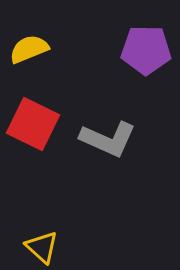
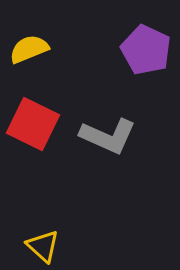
purple pentagon: rotated 24 degrees clockwise
gray L-shape: moved 3 px up
yellow triangle: moved 1 px right, 1 px up
